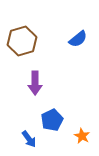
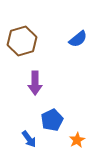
orange star: moved 5 px left, 4 px down; rotated 14 degrees clockwise
